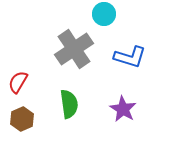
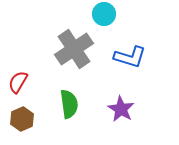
purple star: moved 2 px left
